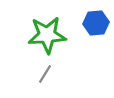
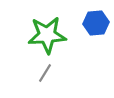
gray line: moved 1 px up
